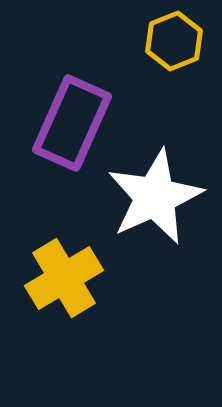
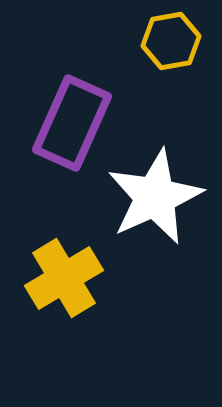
yellow hexagon: moved 3 px left; rotated 12 degrees clockwise
